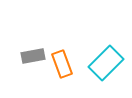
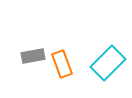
cyan rectangle: moved 2 px right
